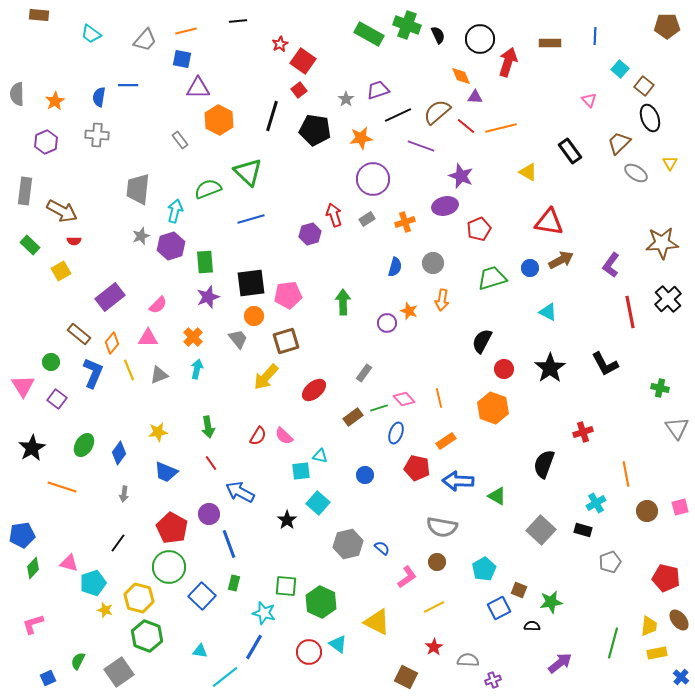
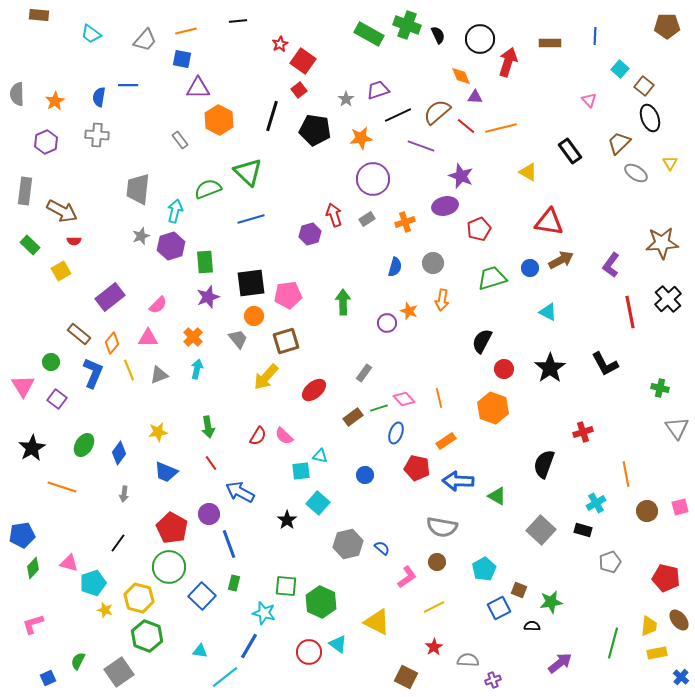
blue line at (254, 647): moved 5 px left, 1 px up
